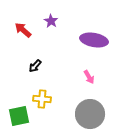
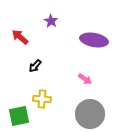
red arrow: moved 3 px left, 7 px down
pink arrow: moved 4 px left, 2 px down; rotated 24 degrees counterclockwise
